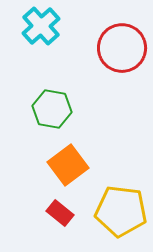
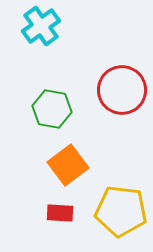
cyan cross: rotated 6 degrees clockwise
red circle: moved 42 px down
red rectangle: rotated 36 degrees counterclockwise
